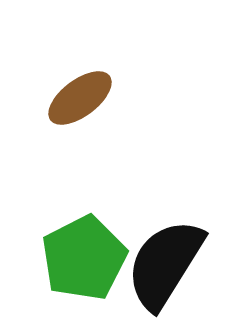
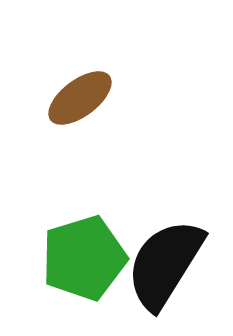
green pentagon: rotated 10 degrees clockwise
